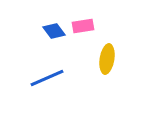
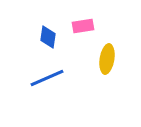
blue diamond: moved 6 px left, 6 px down; rotated 45 degrees clockwise
